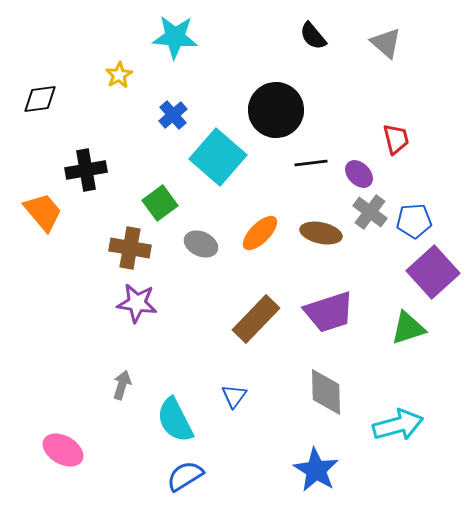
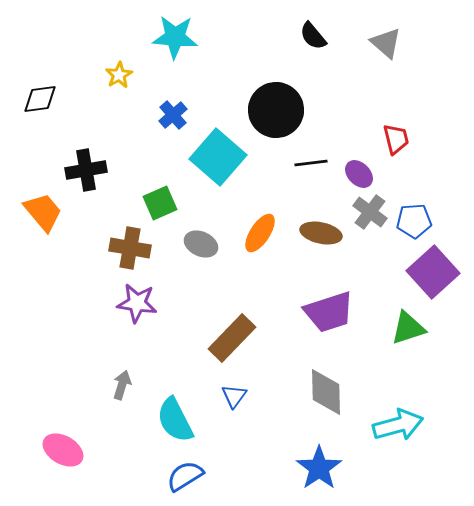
green square: rotated 12 degrees clockwise
orange ellipse: rotated 12 degrees counterclockwise
brown rectangle: moved 24 px left, 19 px down
blue star: moved 3 px right, 2 px up; rotated 6 degrees clockwise
